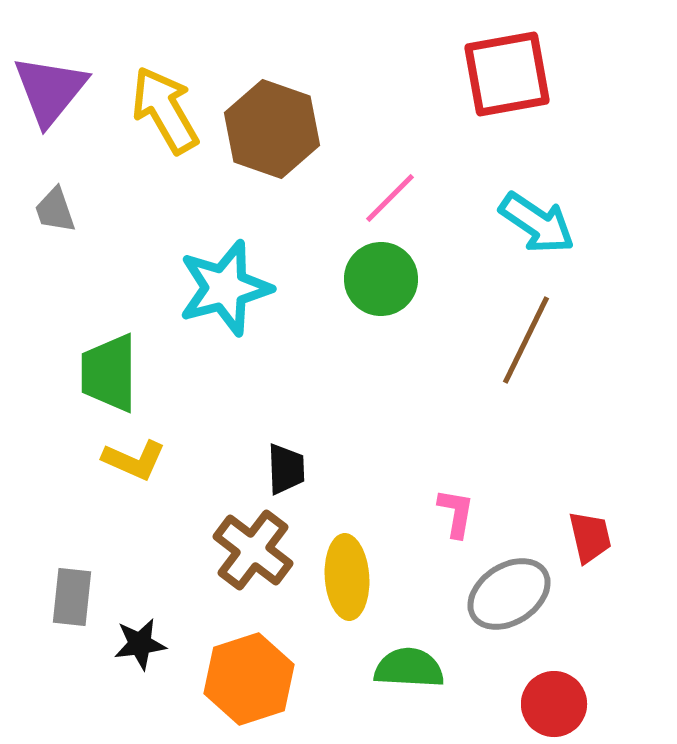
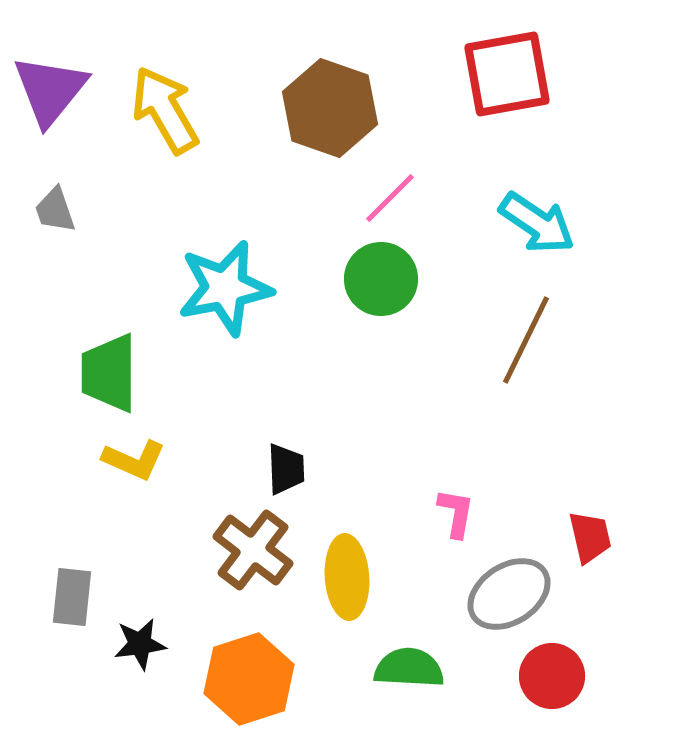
brown hexagon: moved 58 px right, 21 px up
cyan star: rotated 4 degrees clockwise
red circle: moved 2 px left, 28 px up
